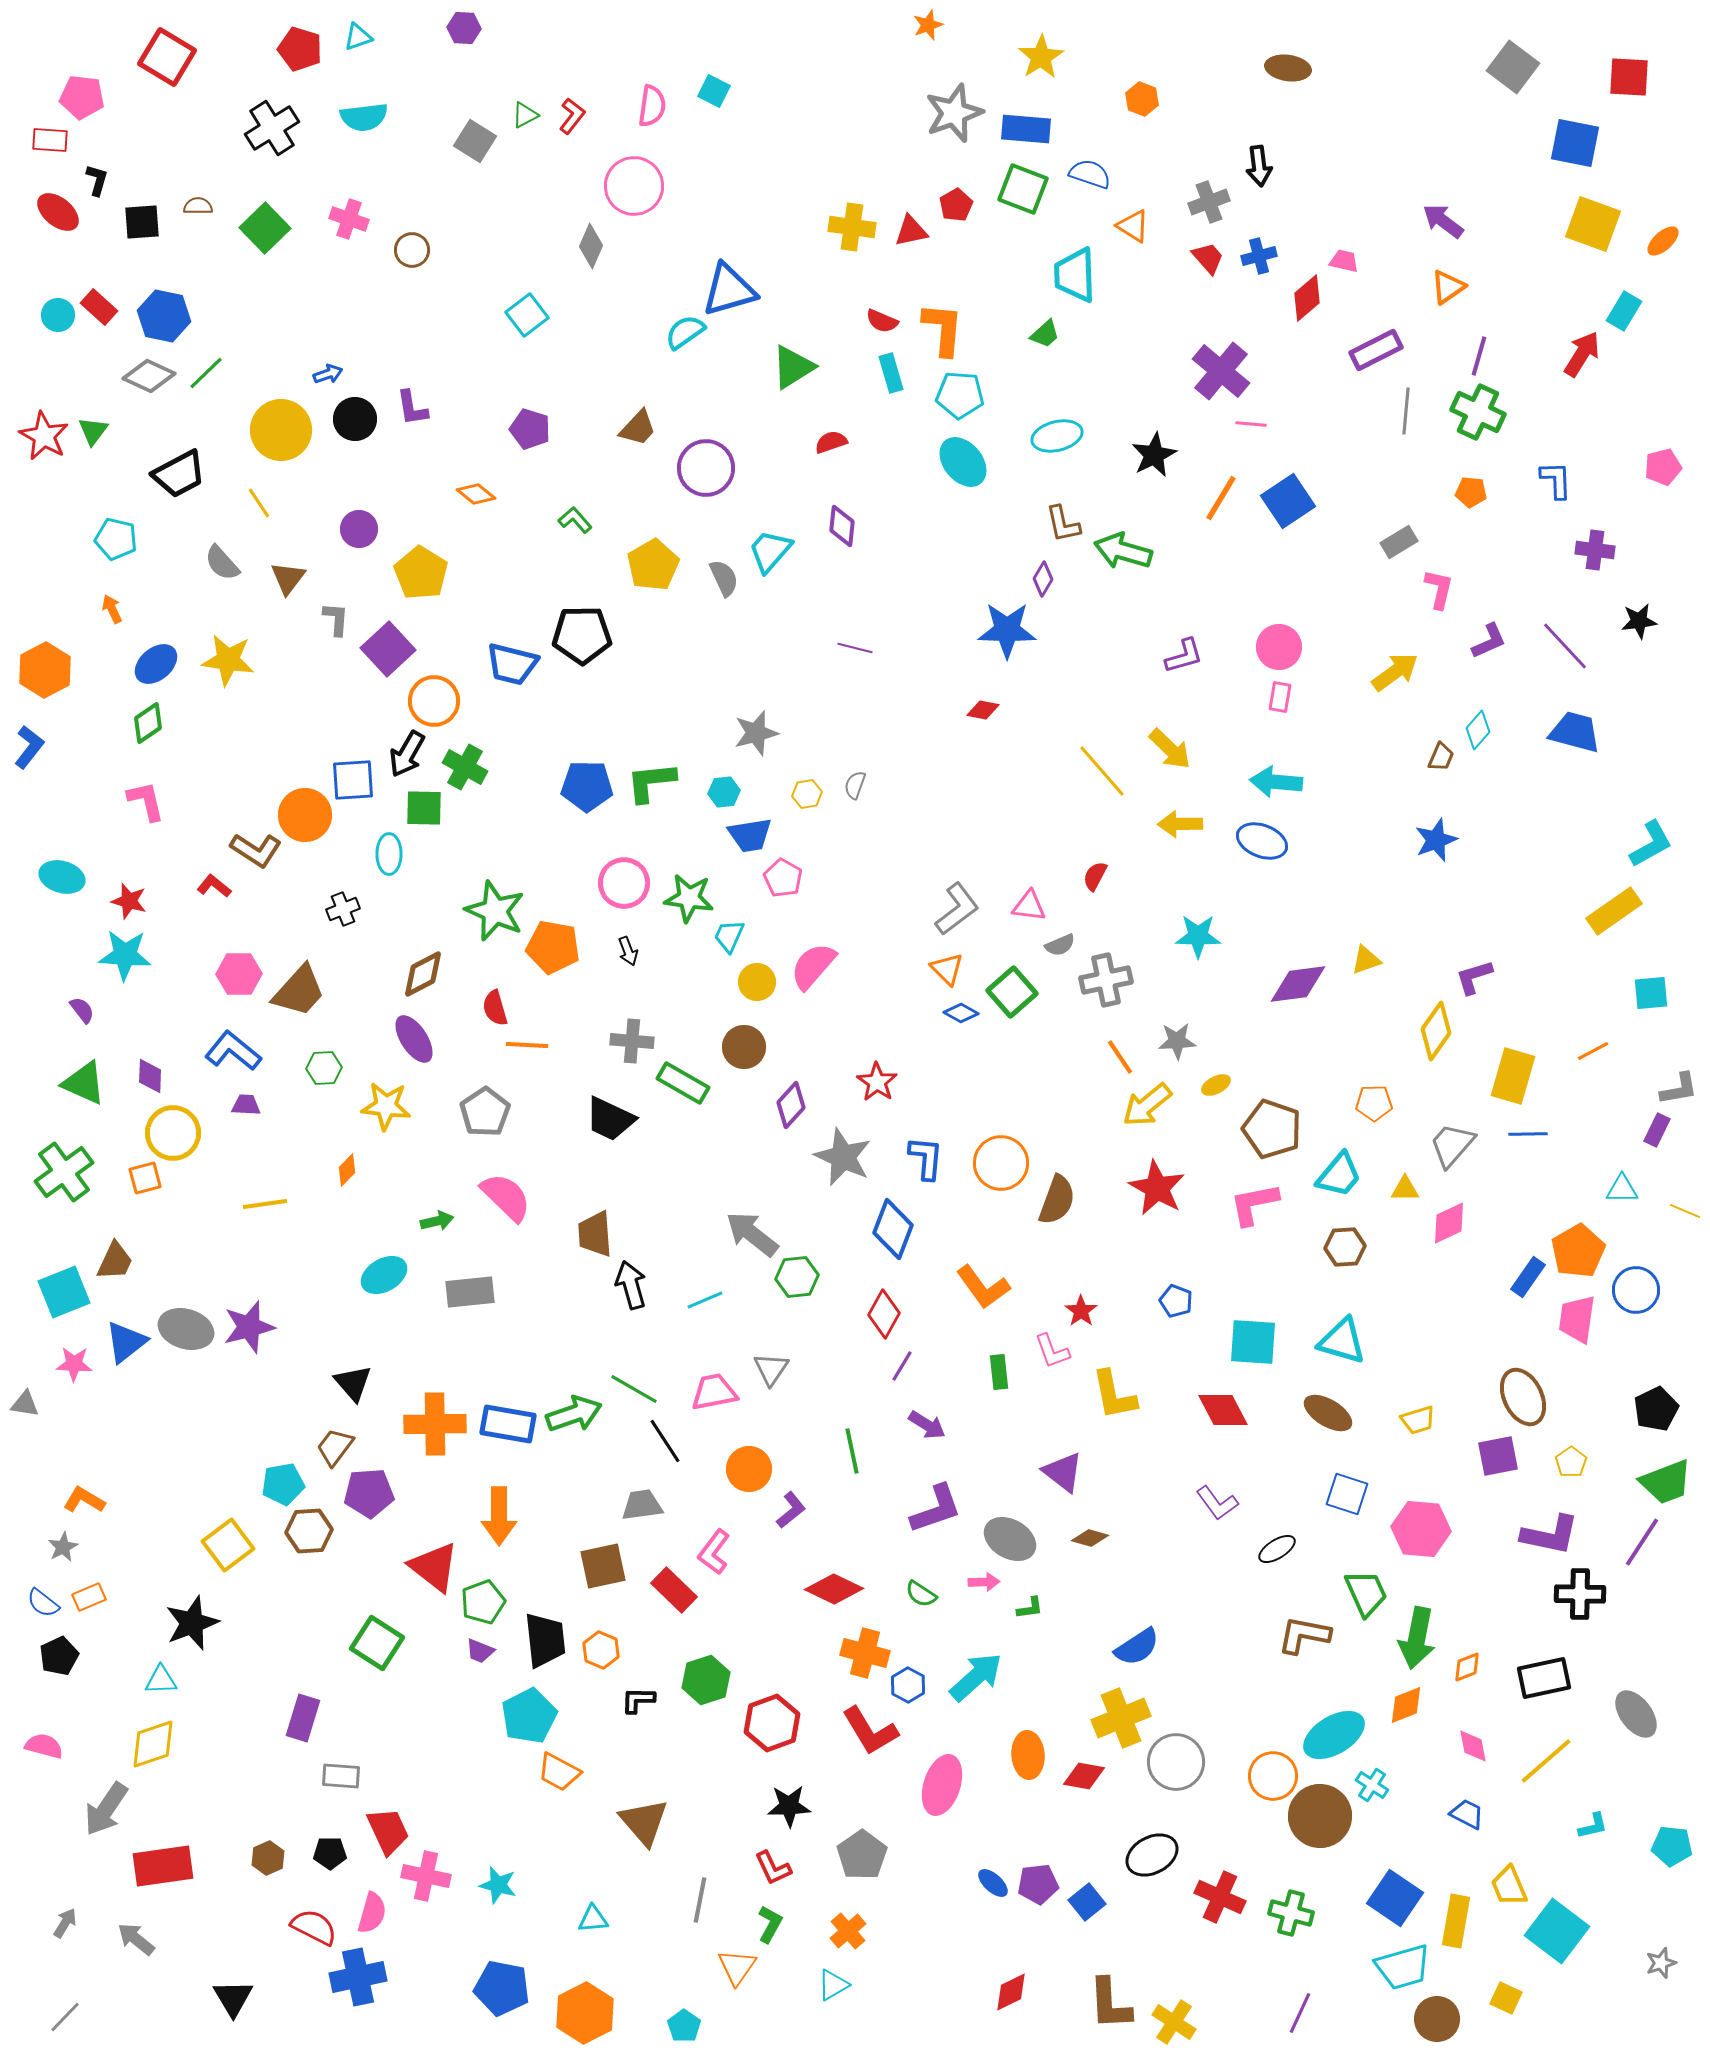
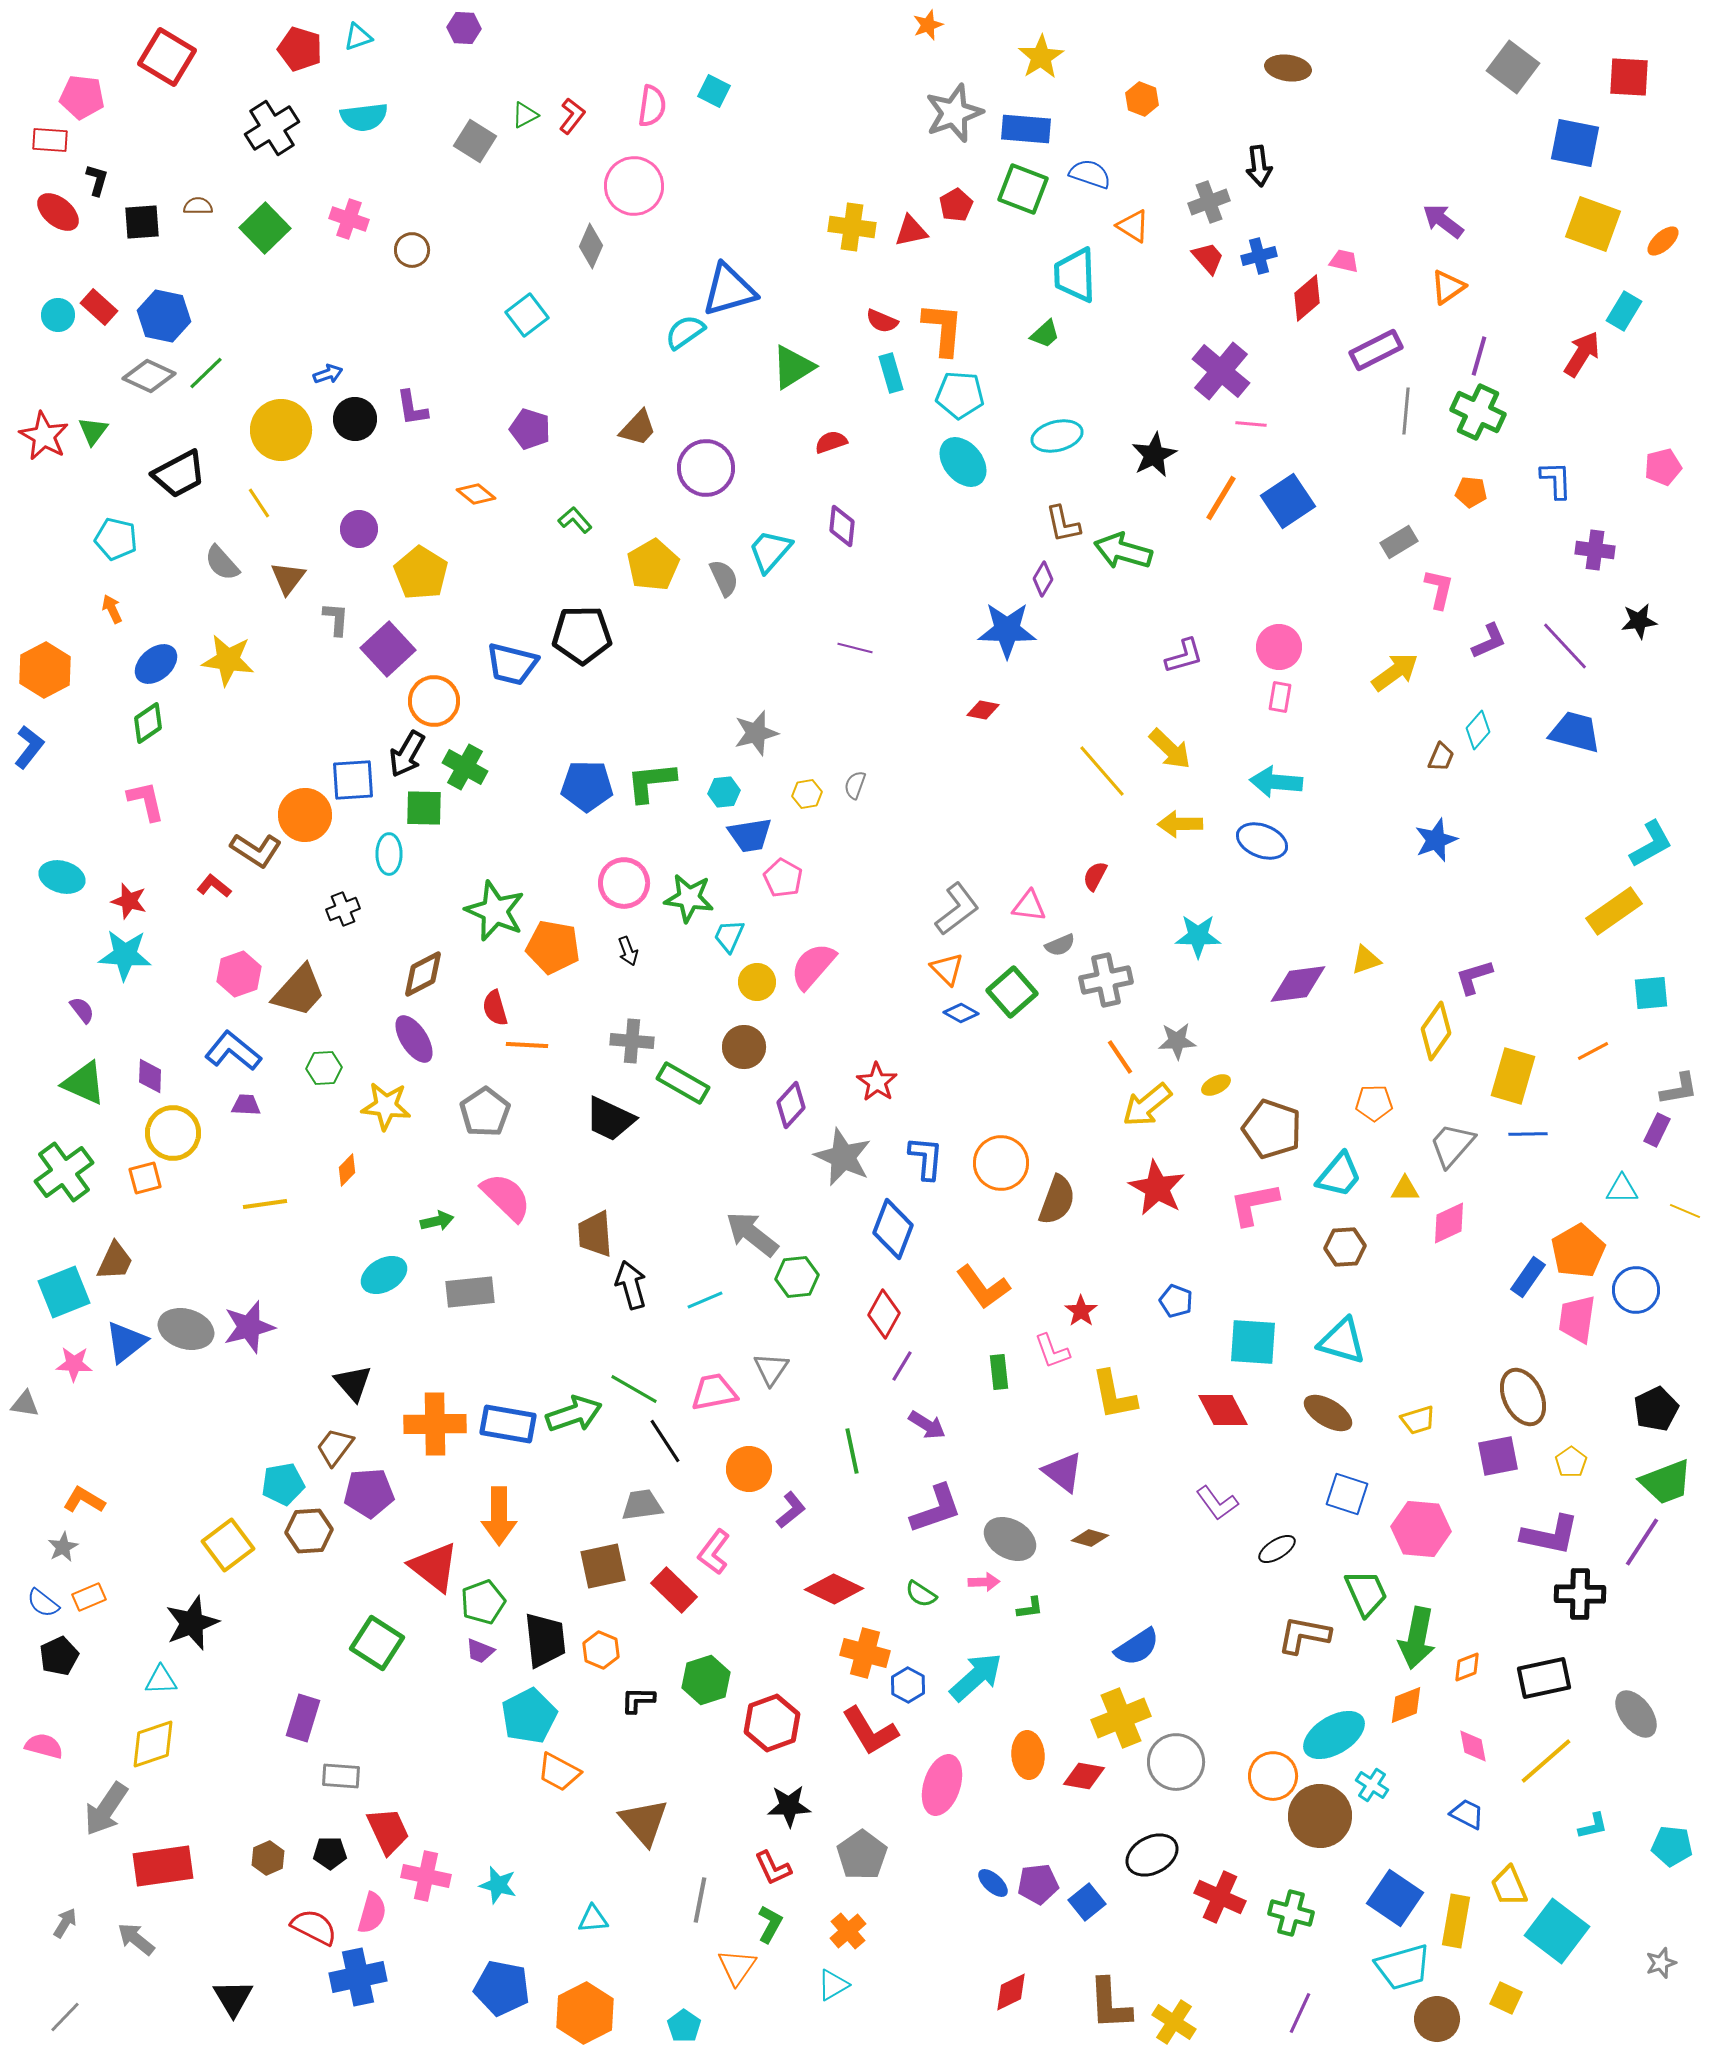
pink hexagon at (239, 974): rotated 18 degrees counterclockwise
